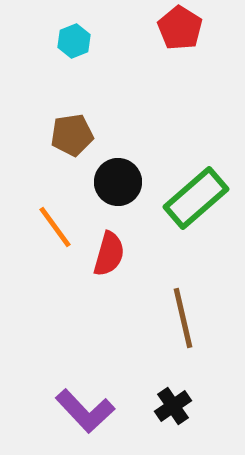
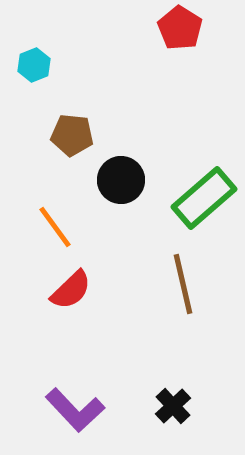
cyan hexagon: moved 40 px left, 24 px down
brown pentagon: rotated 15 degrees clockwise
black circle: moved 3 px right, 2 px up
green rectangle: moved 8 px right
red semicircle: moved 38 px left, 36 px down; rotated 30 degrees clockwise
brown line: moved 34 px up
black cross: rotated 9 degrees counterclockwise
purple L-shape: moved 10 px left, 1 px up
